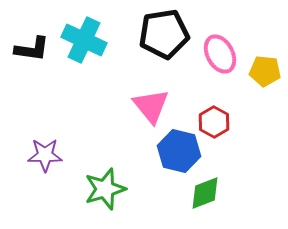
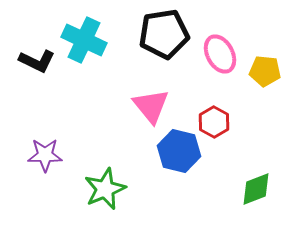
black L-shape: moved 5 px right, 12 px down; rotated 18 degrees clockwise
green star: rotated 6 degrees counterclockwise
green diamond: moved 51 px right, 4 px up
